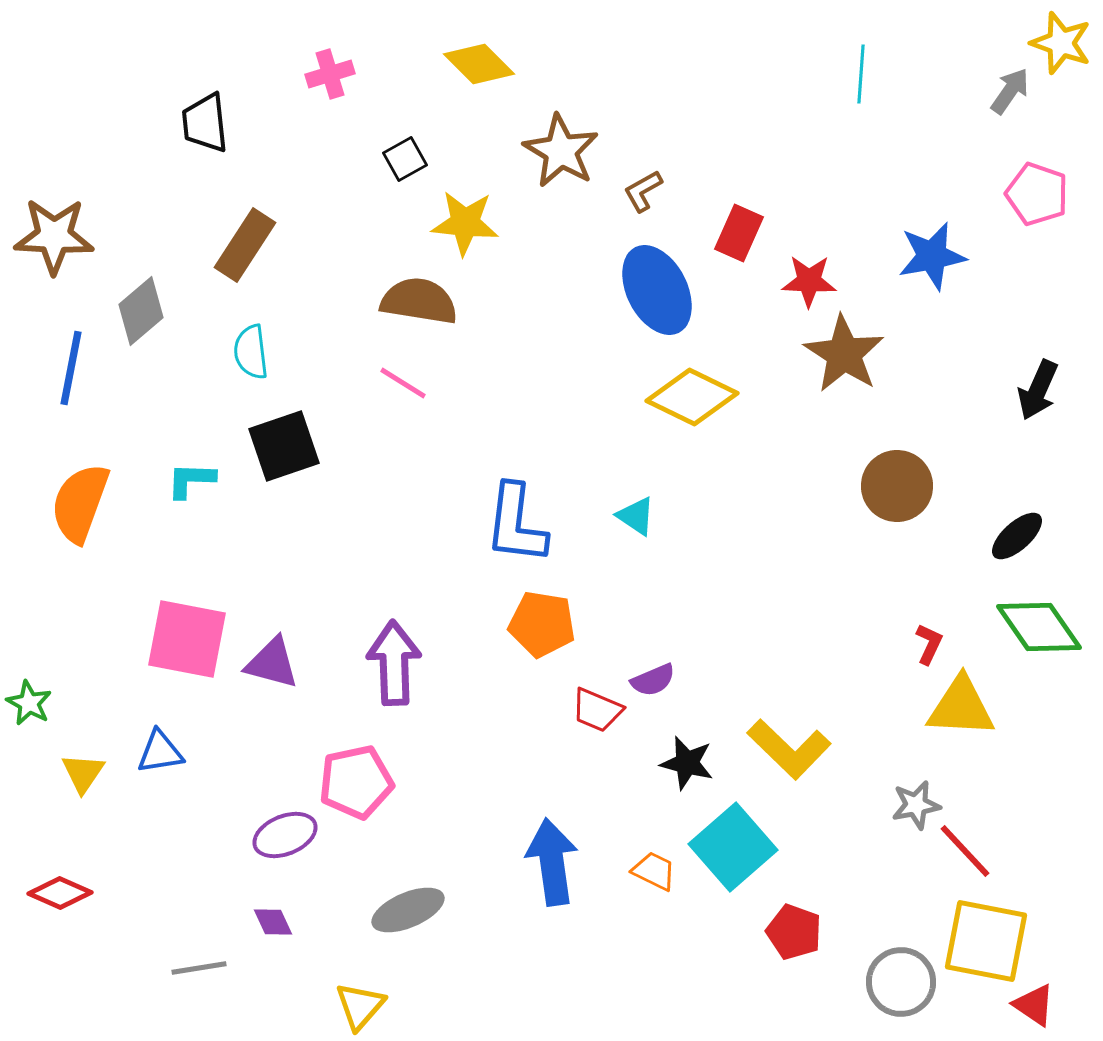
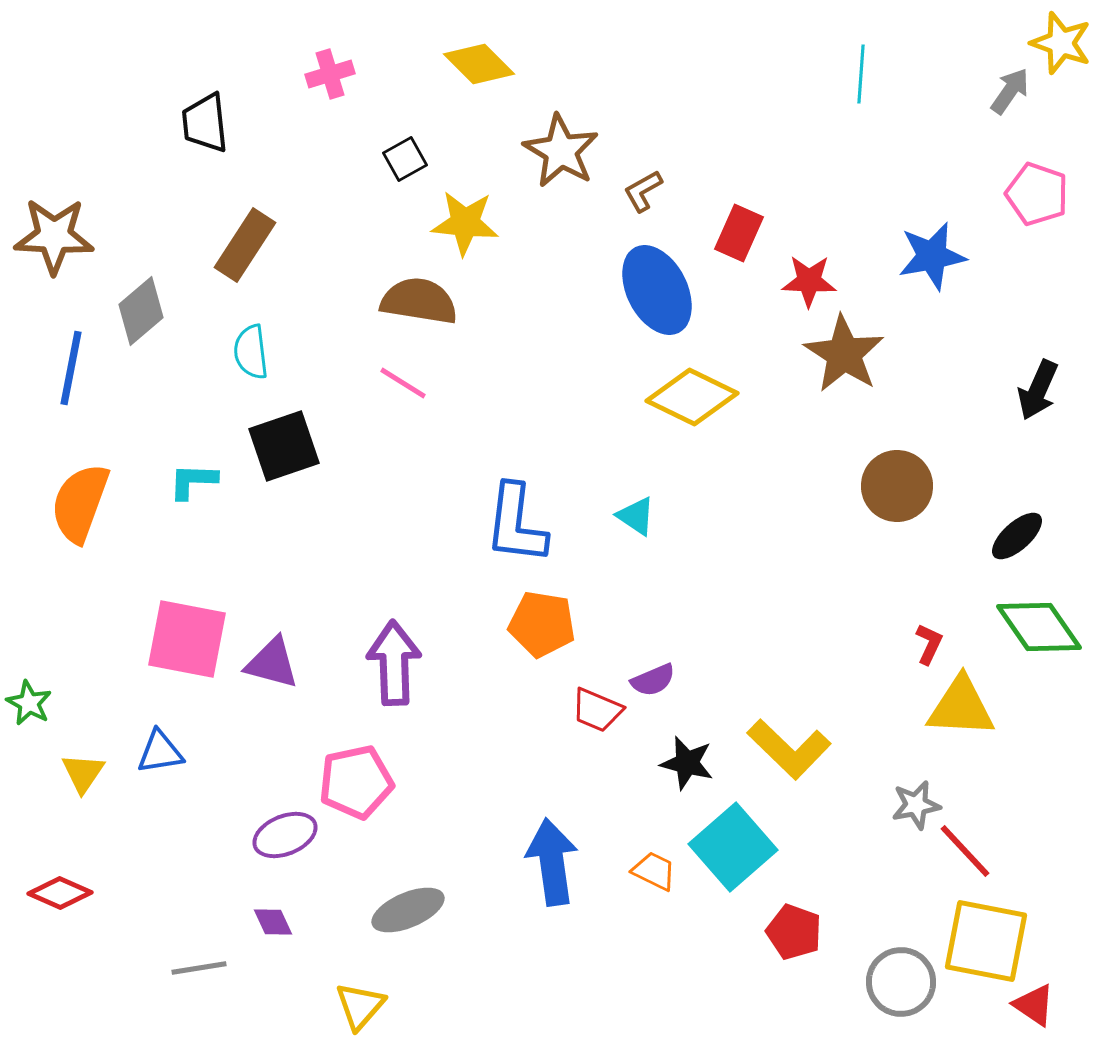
cyan L-shape at (191, 480): moved 2 px right, 1 px down
